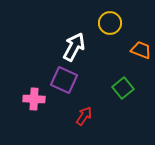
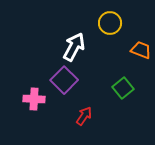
purple square: rotated 20 degrees clockwise
